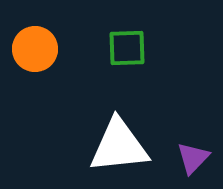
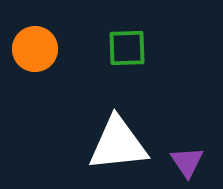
white triangle: moved 1 px left, 2 px up
purple triangle: moved 6 px left, 4 px down; rotated 18 degrees counterclockwise
